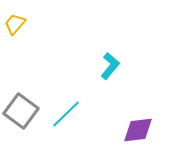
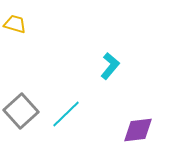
yellow trapezoid: rotated 65 degrees clockwise
gray square: rotated 12 degrees clockwise
